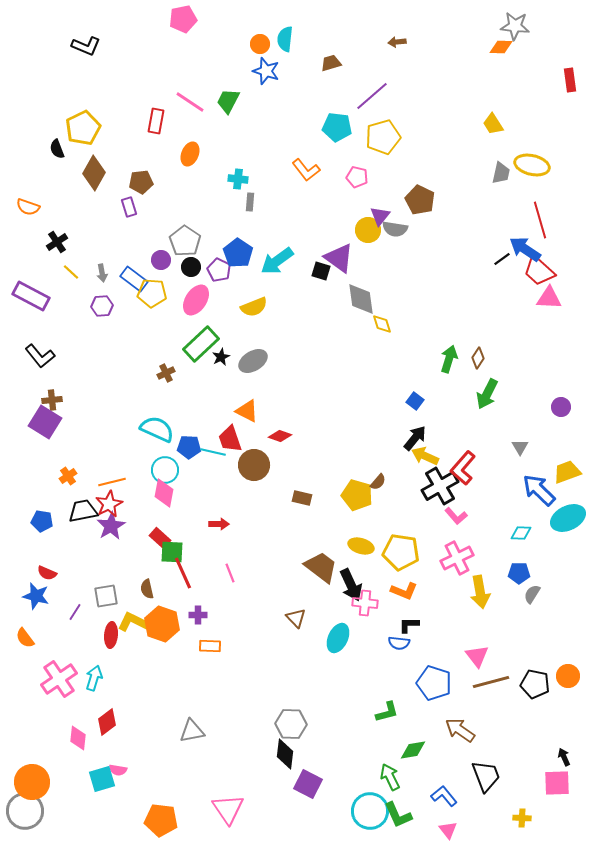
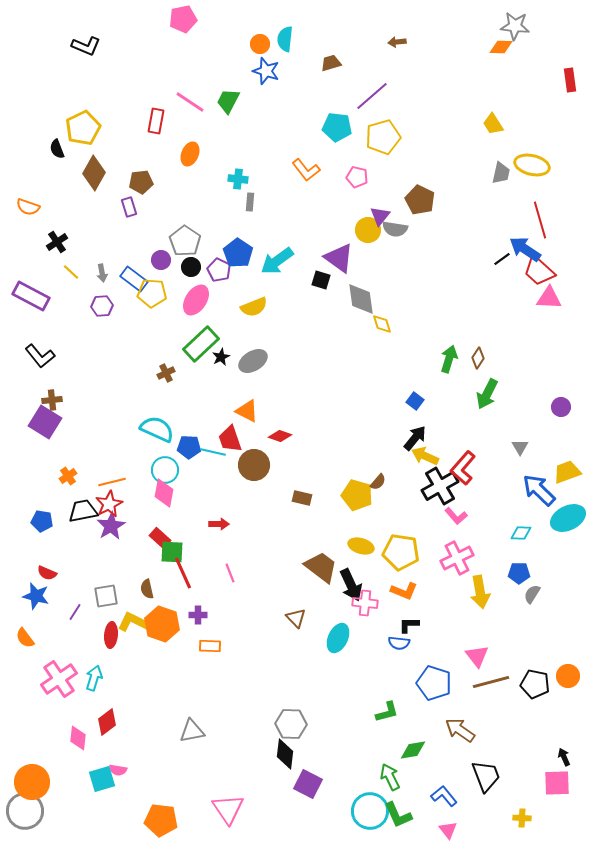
black square at (321, 271): moved 9 px down
